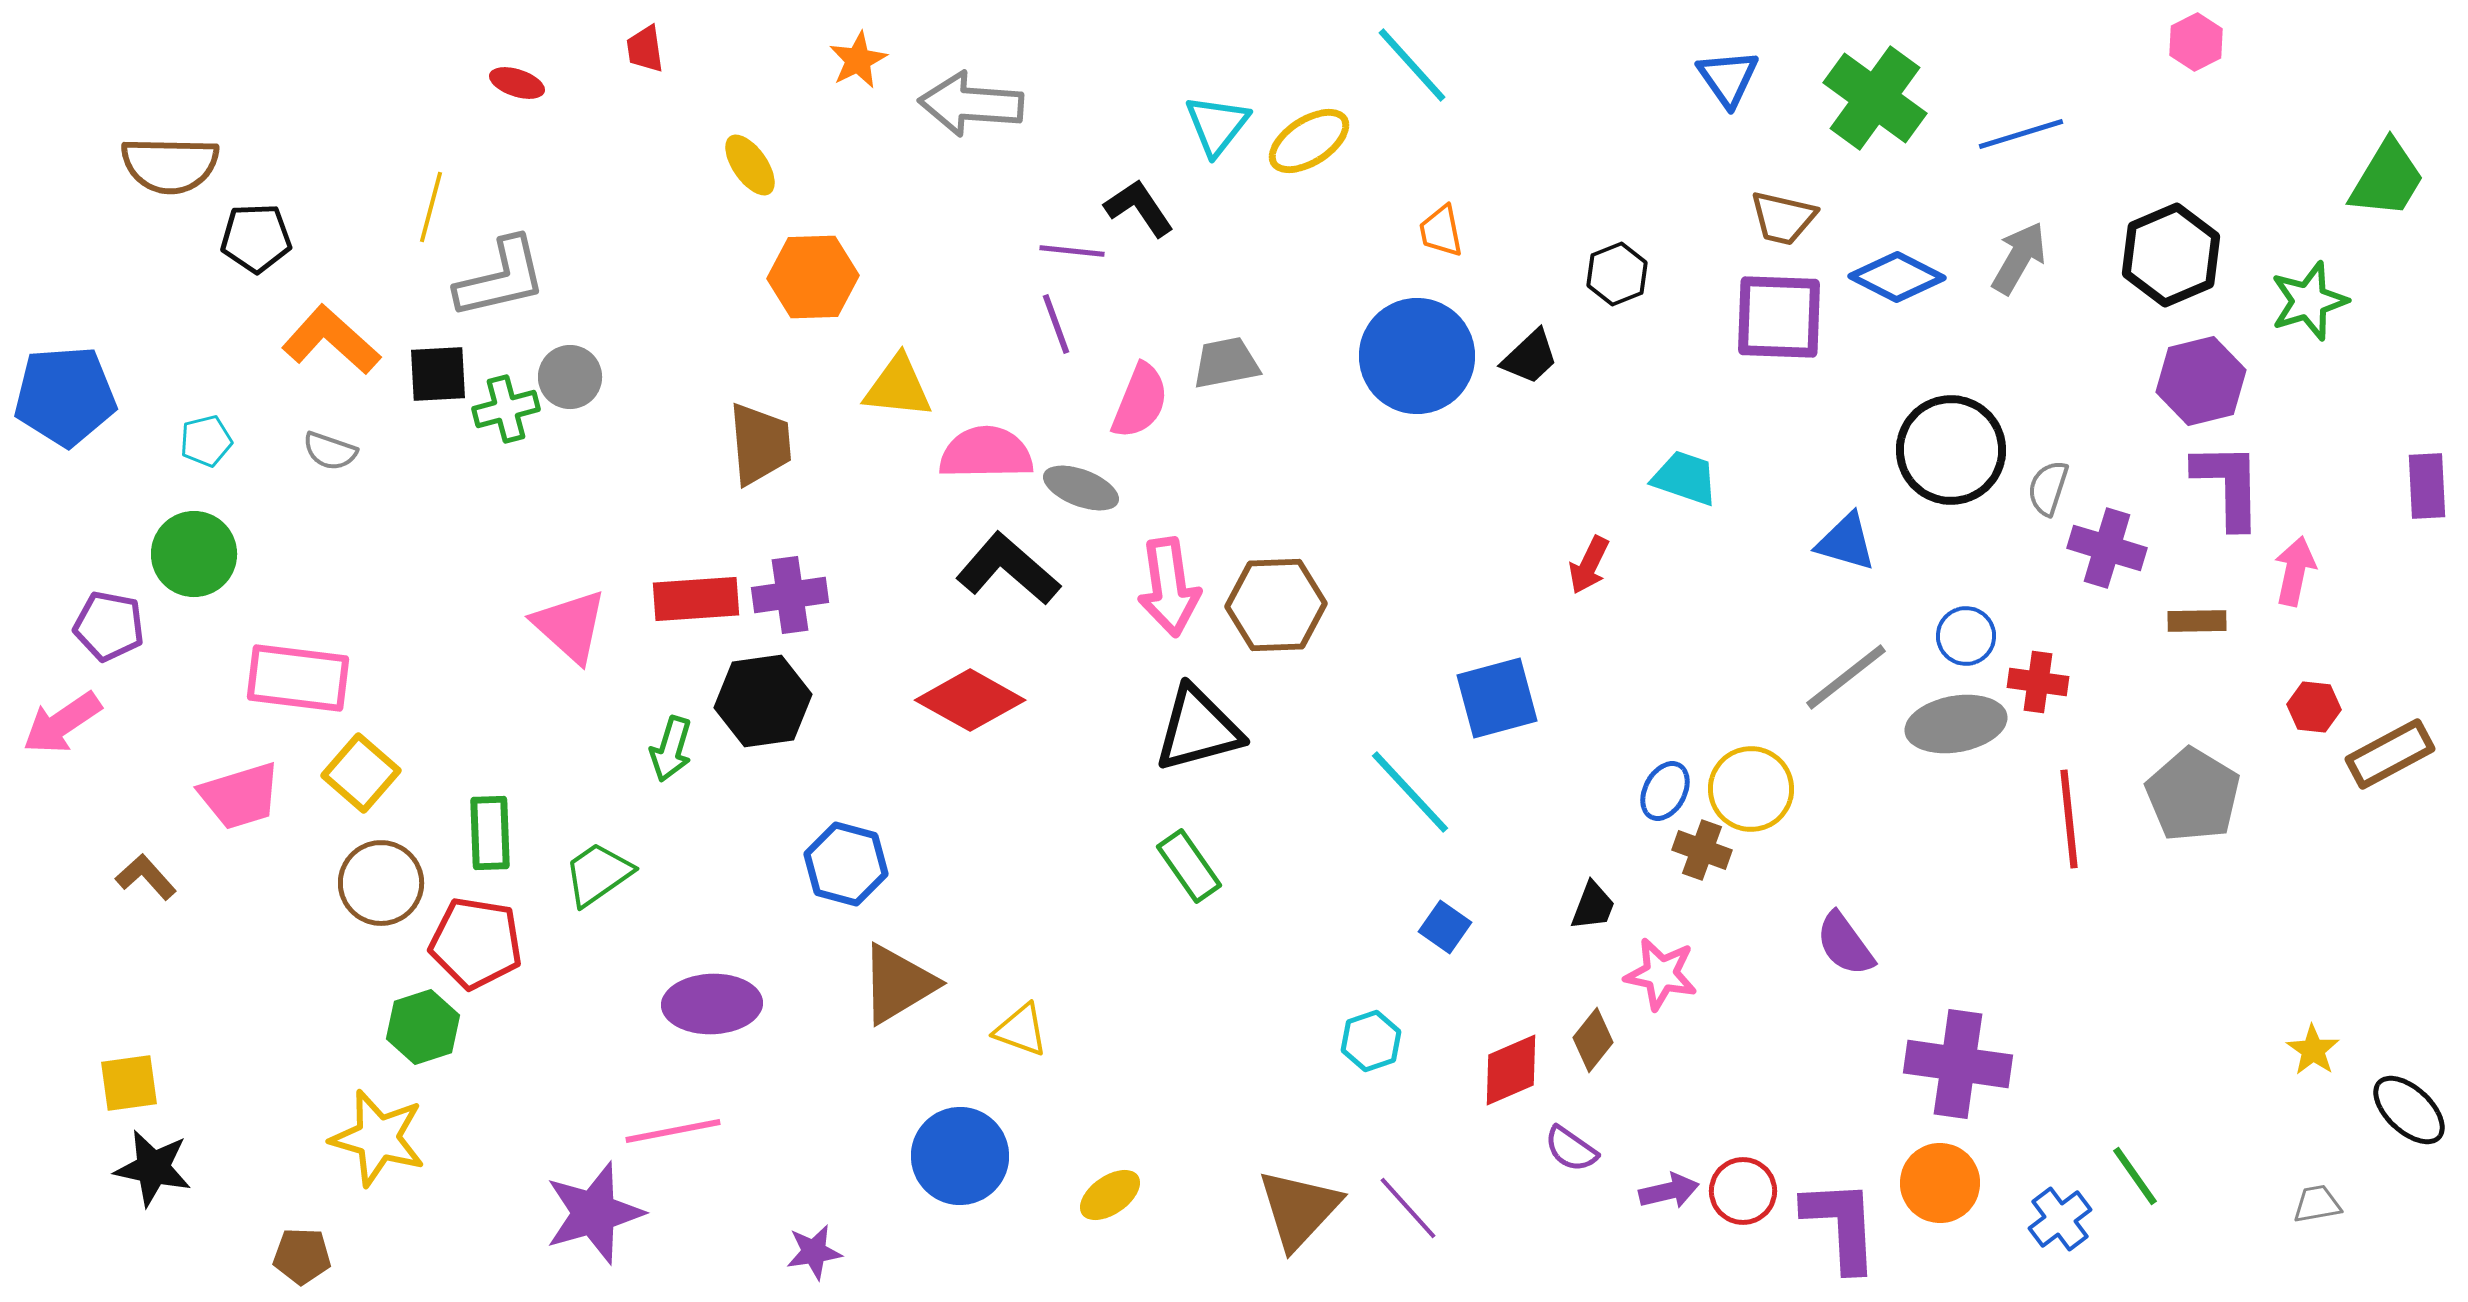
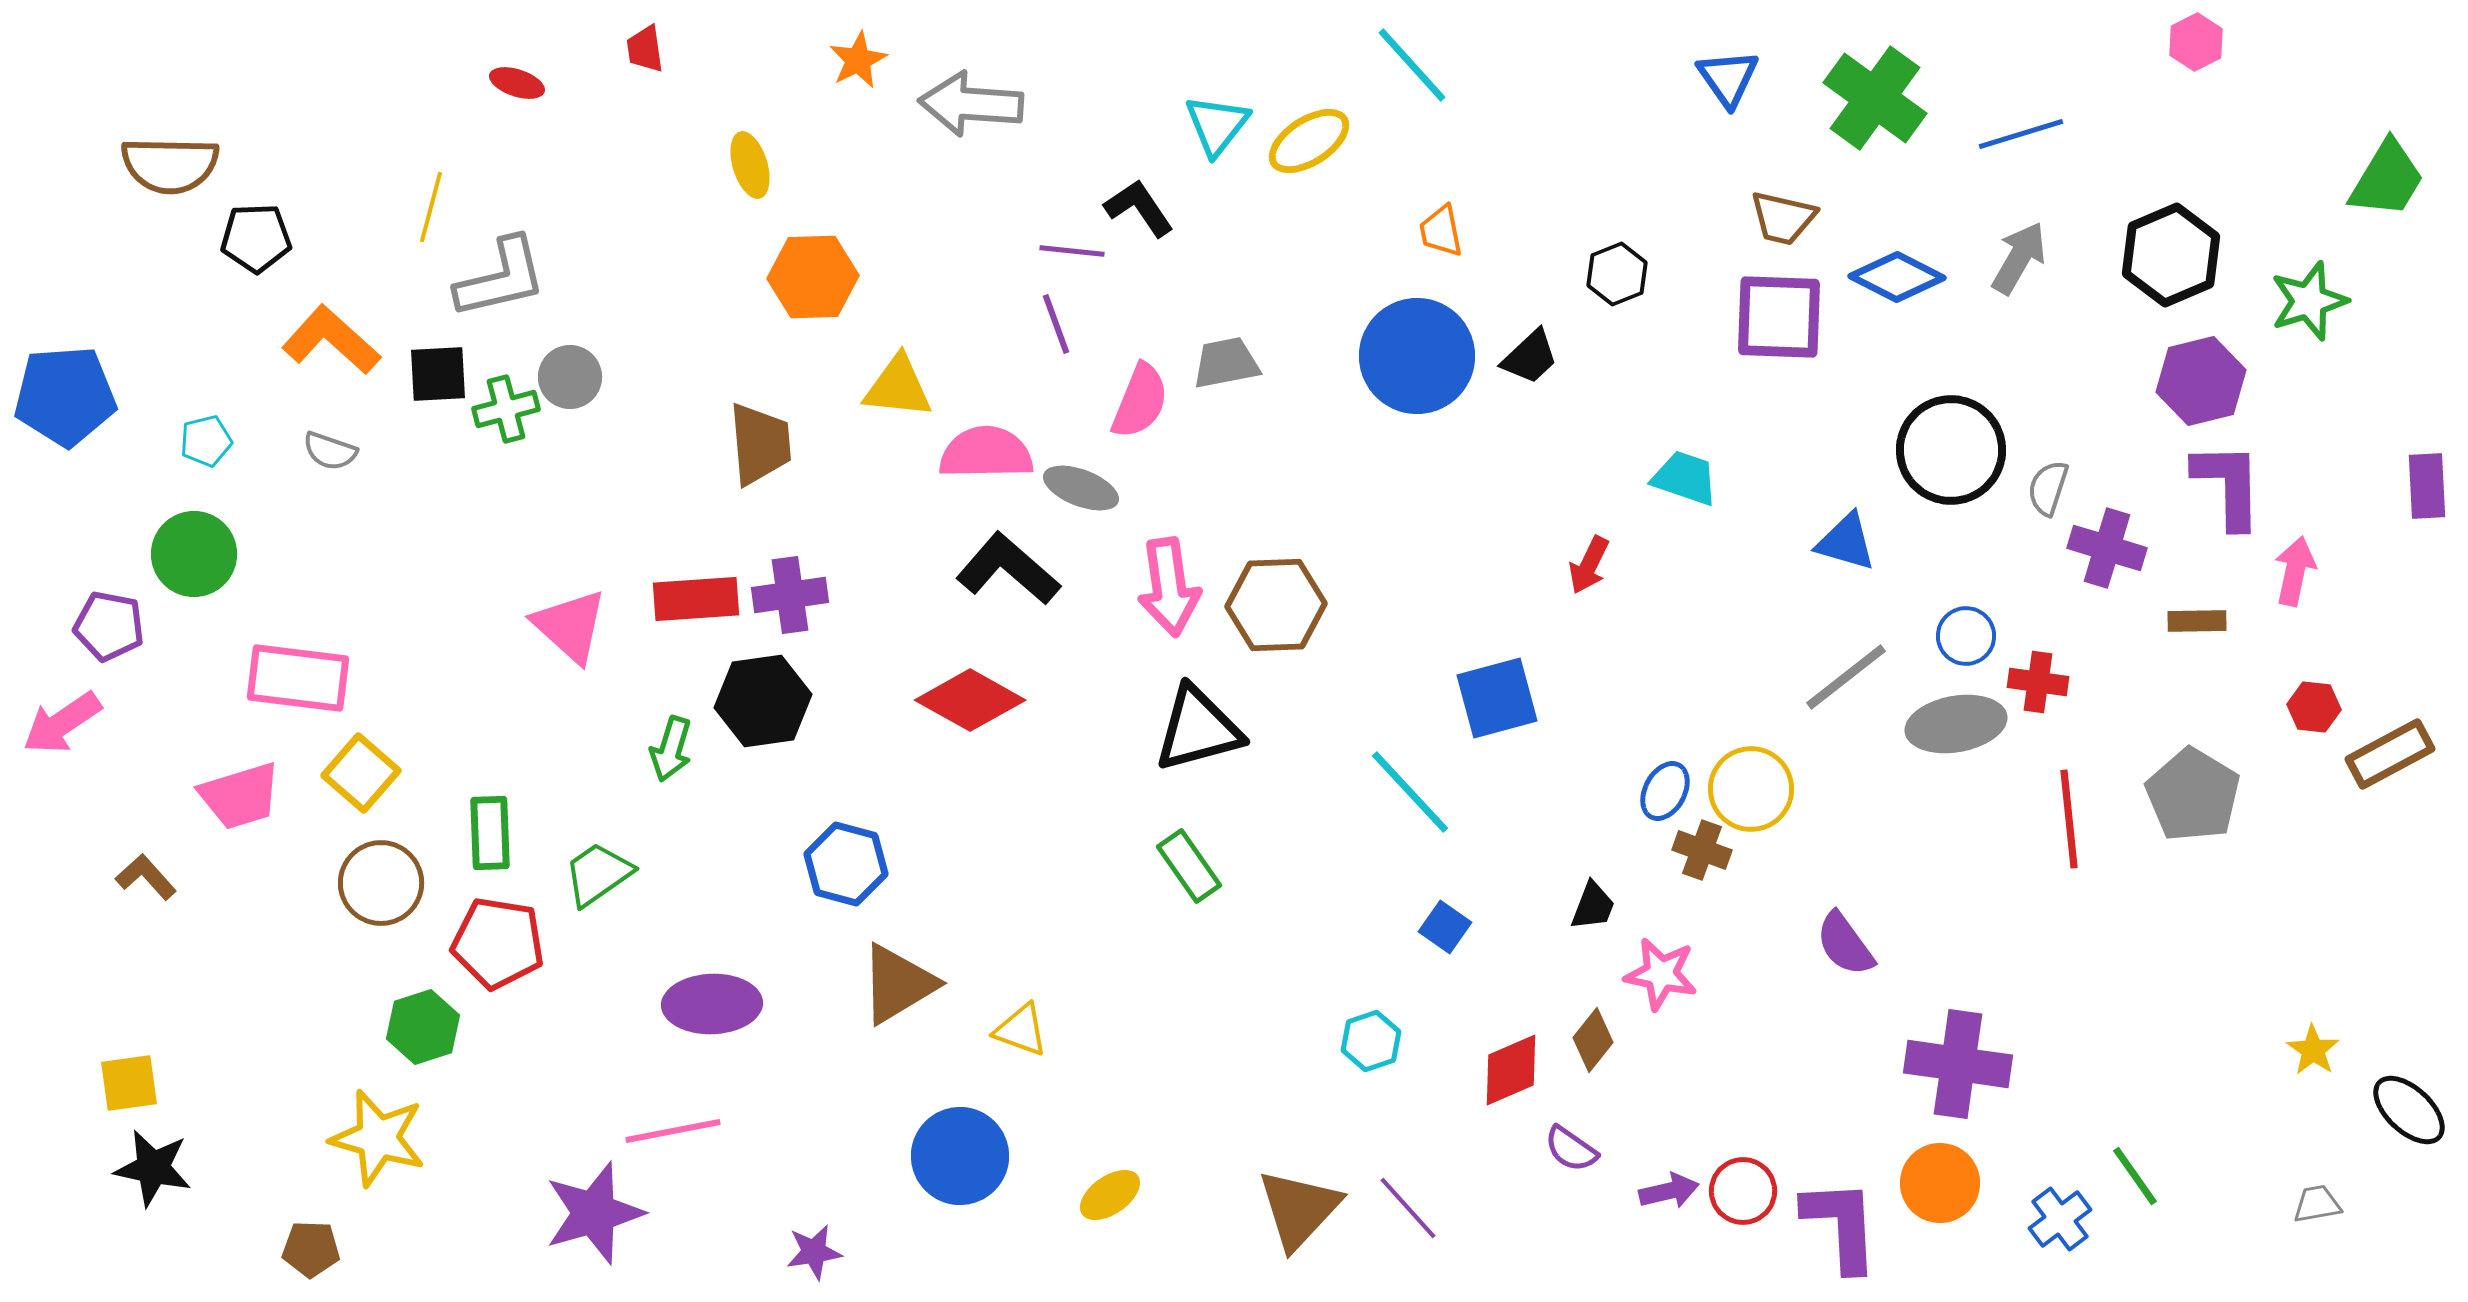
yellow ellipse at (750, 165): rotated 18 degrees clockwise
red pentagon at (476, 943): moved 22 px right
brown pentagon at (302, 1256): moved 9 px right, 7 px up
